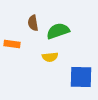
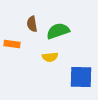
brown semicircle: moved 1 px left, 1 px down
